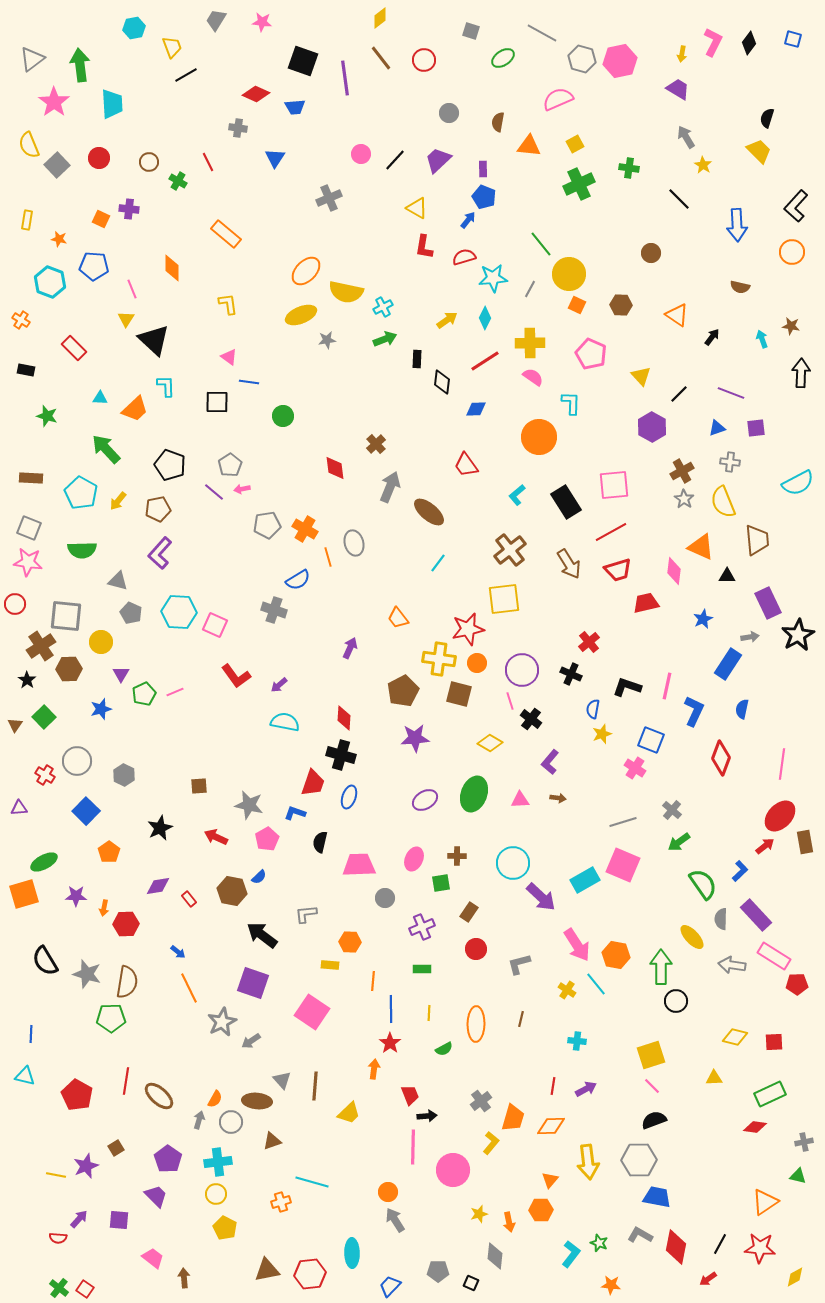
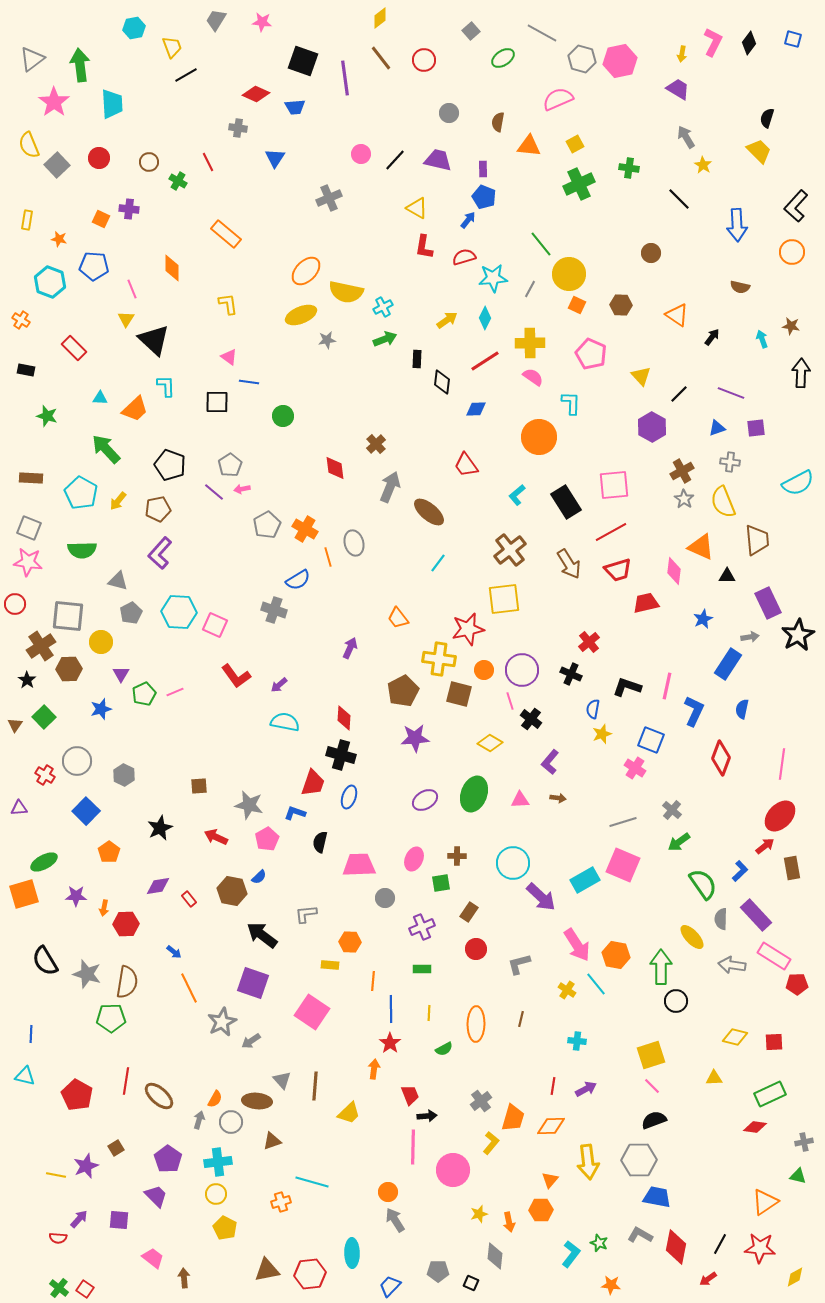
gray square at (471, 31): rotated 30 degrees clockwise
purple trapezoid at (438, 160): rotated 56 degrees clockwise
gray pentagon at (267, 525): rotated 20 degrees counterclockwise
gray pentagon at (131, 613): rotated 20 degrees clockwise
gray square at (66, 616): moved 2 px right
orange circle at (477, 663): moved 7 px right, 7 px down
brown rectangle at (805, 842): moved 13 px left, 26 px down
blue arrow at (178, 952): moved 4 px left
